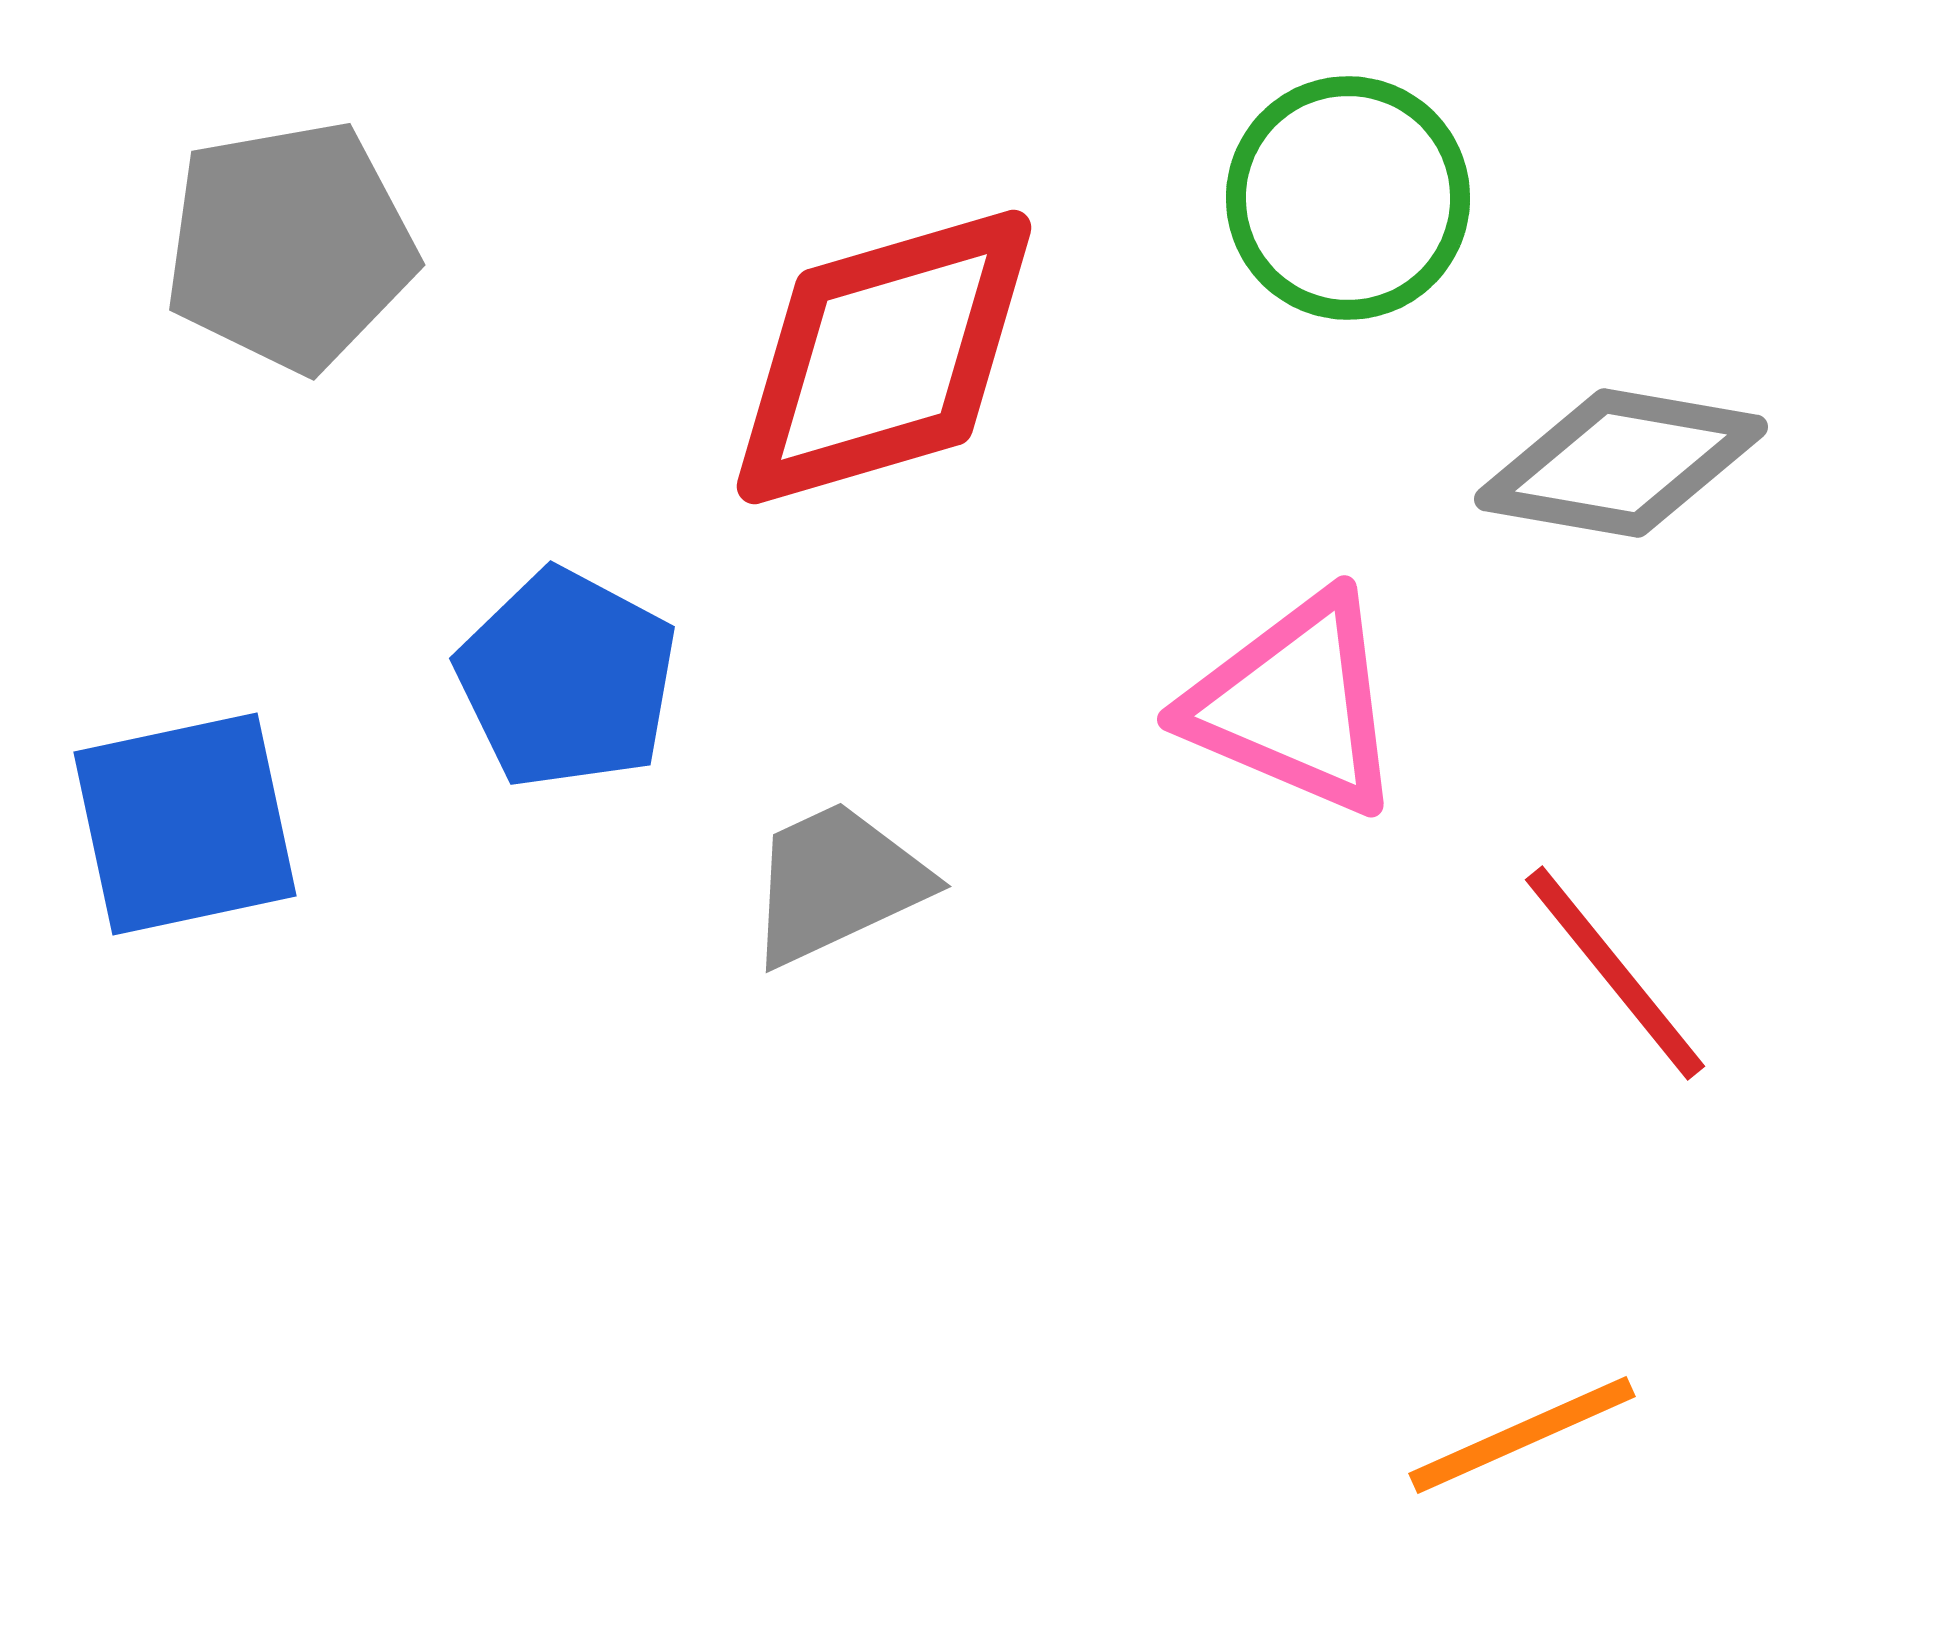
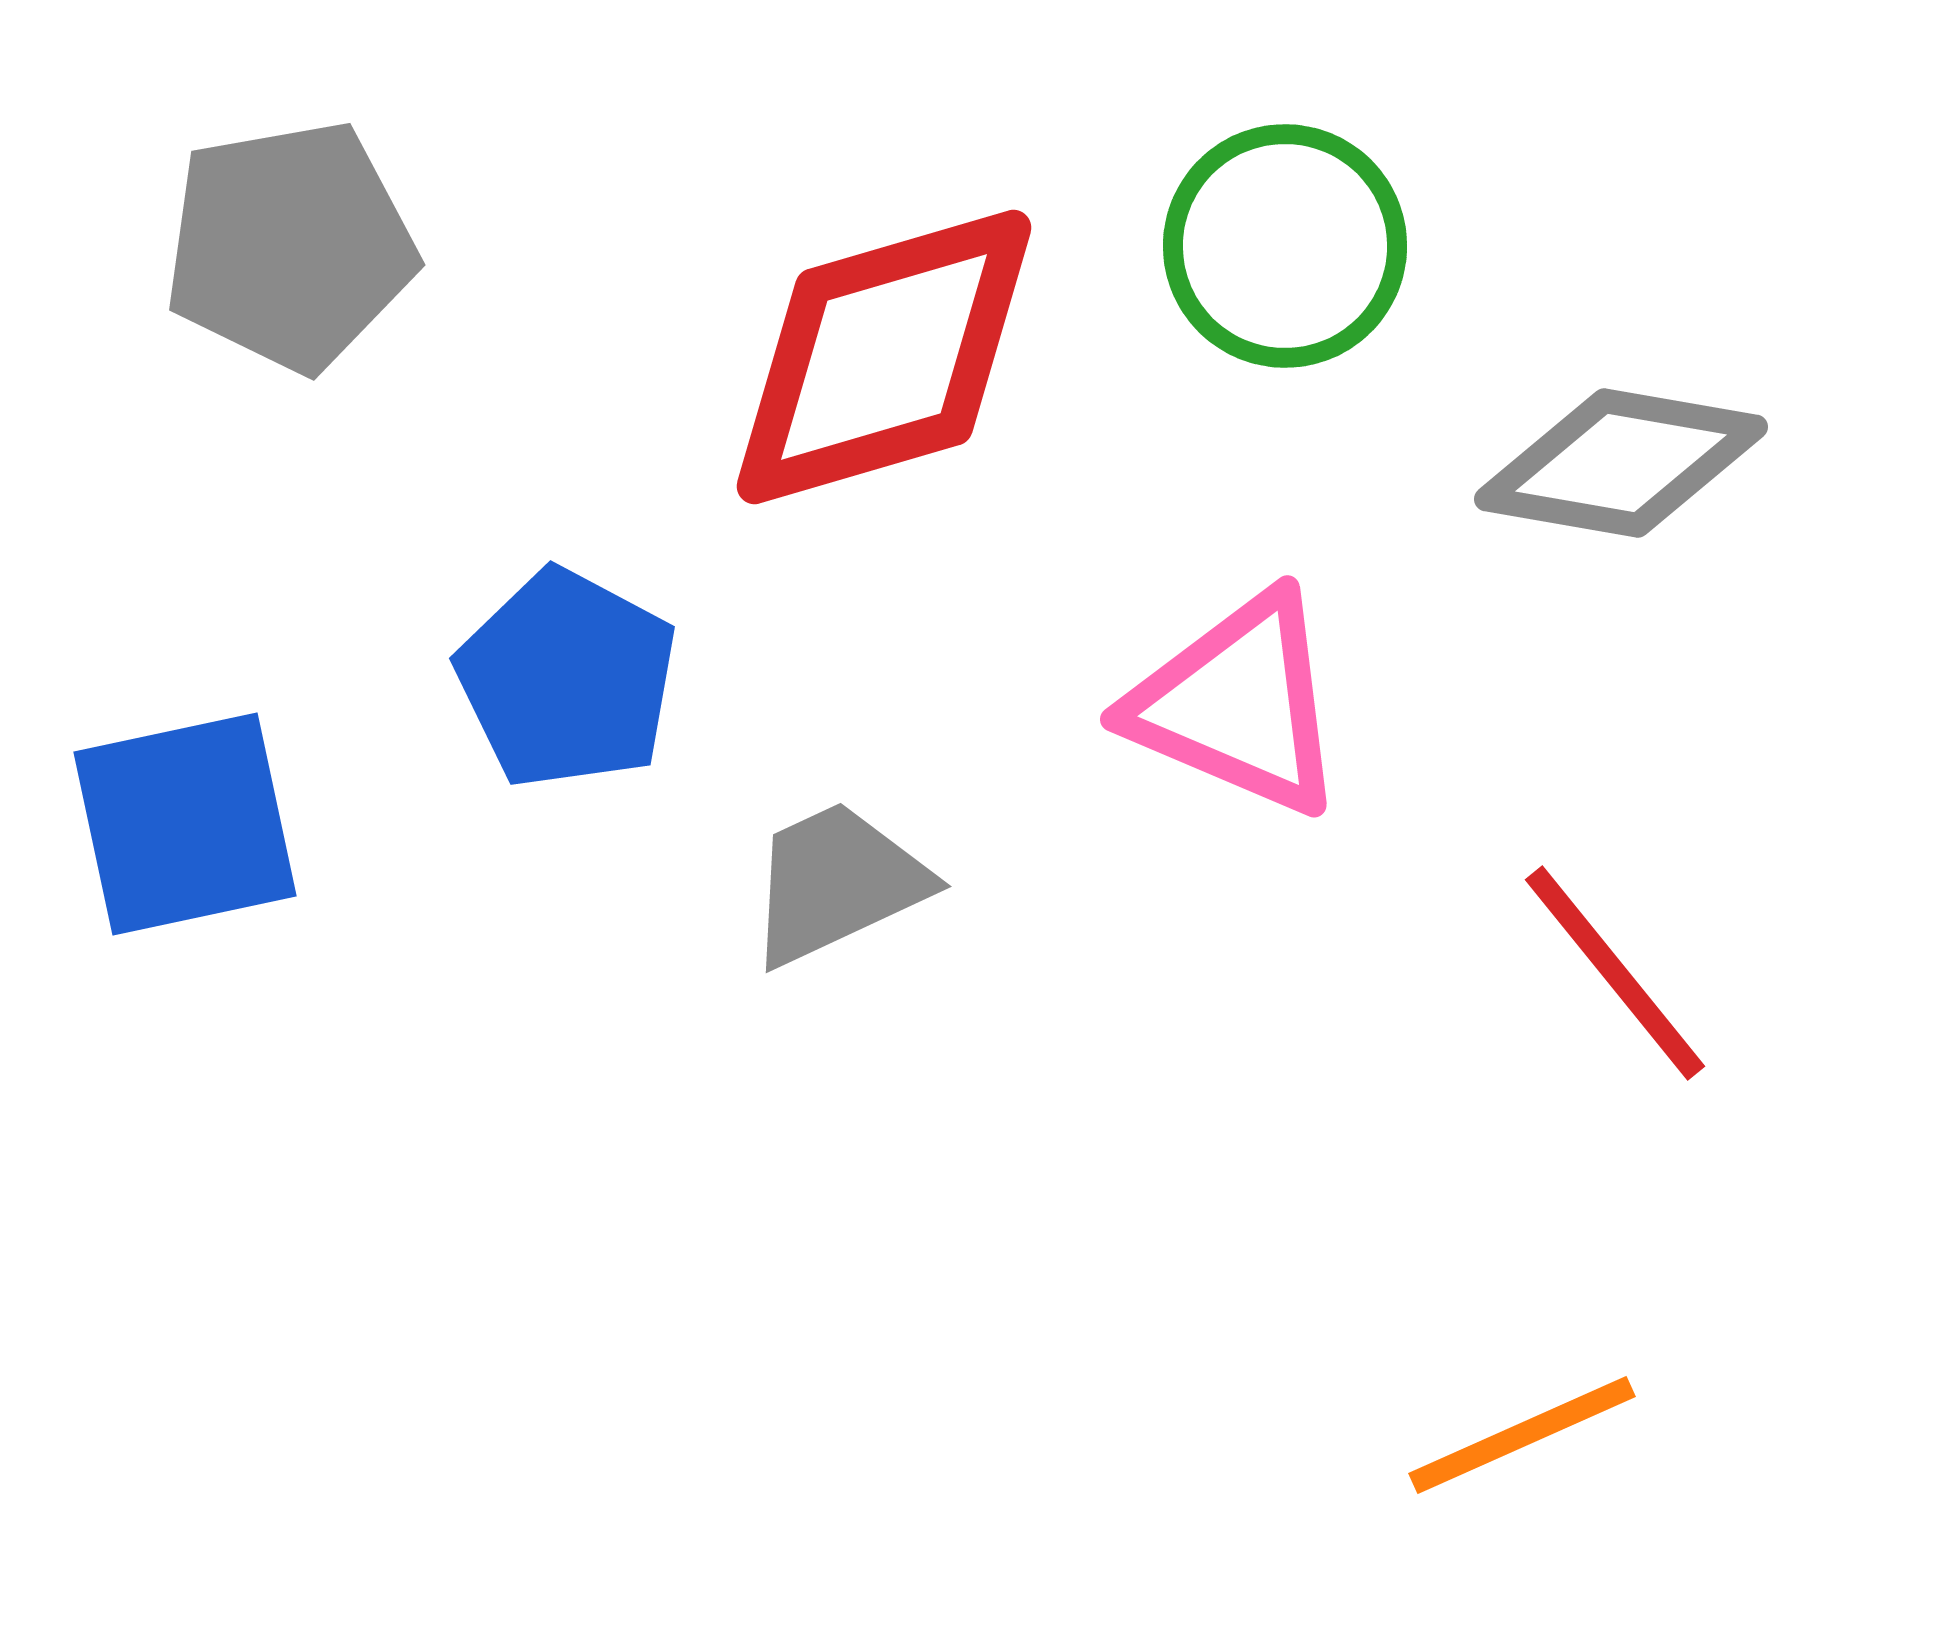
green circle: moved 63 px left, 48 px down
pink triangle: moved 57 px left
